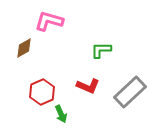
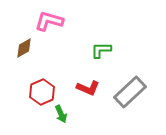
red L-shape: moved 2 px down
